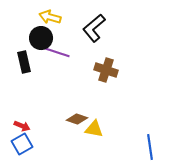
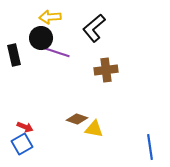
yellow arrow: rotated 20 degrees counterclockwise
black rectangle: moved 10 px left, 7 px up
brown cross: rotated 25 degrees counterclockwise
red arrow: moved 3 px right, 1 px down
